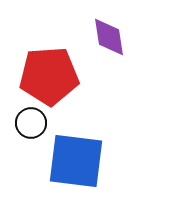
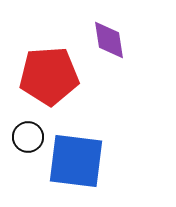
purple diamond: moved 3 px down
black circle: moved 3 px left, 14 px down
